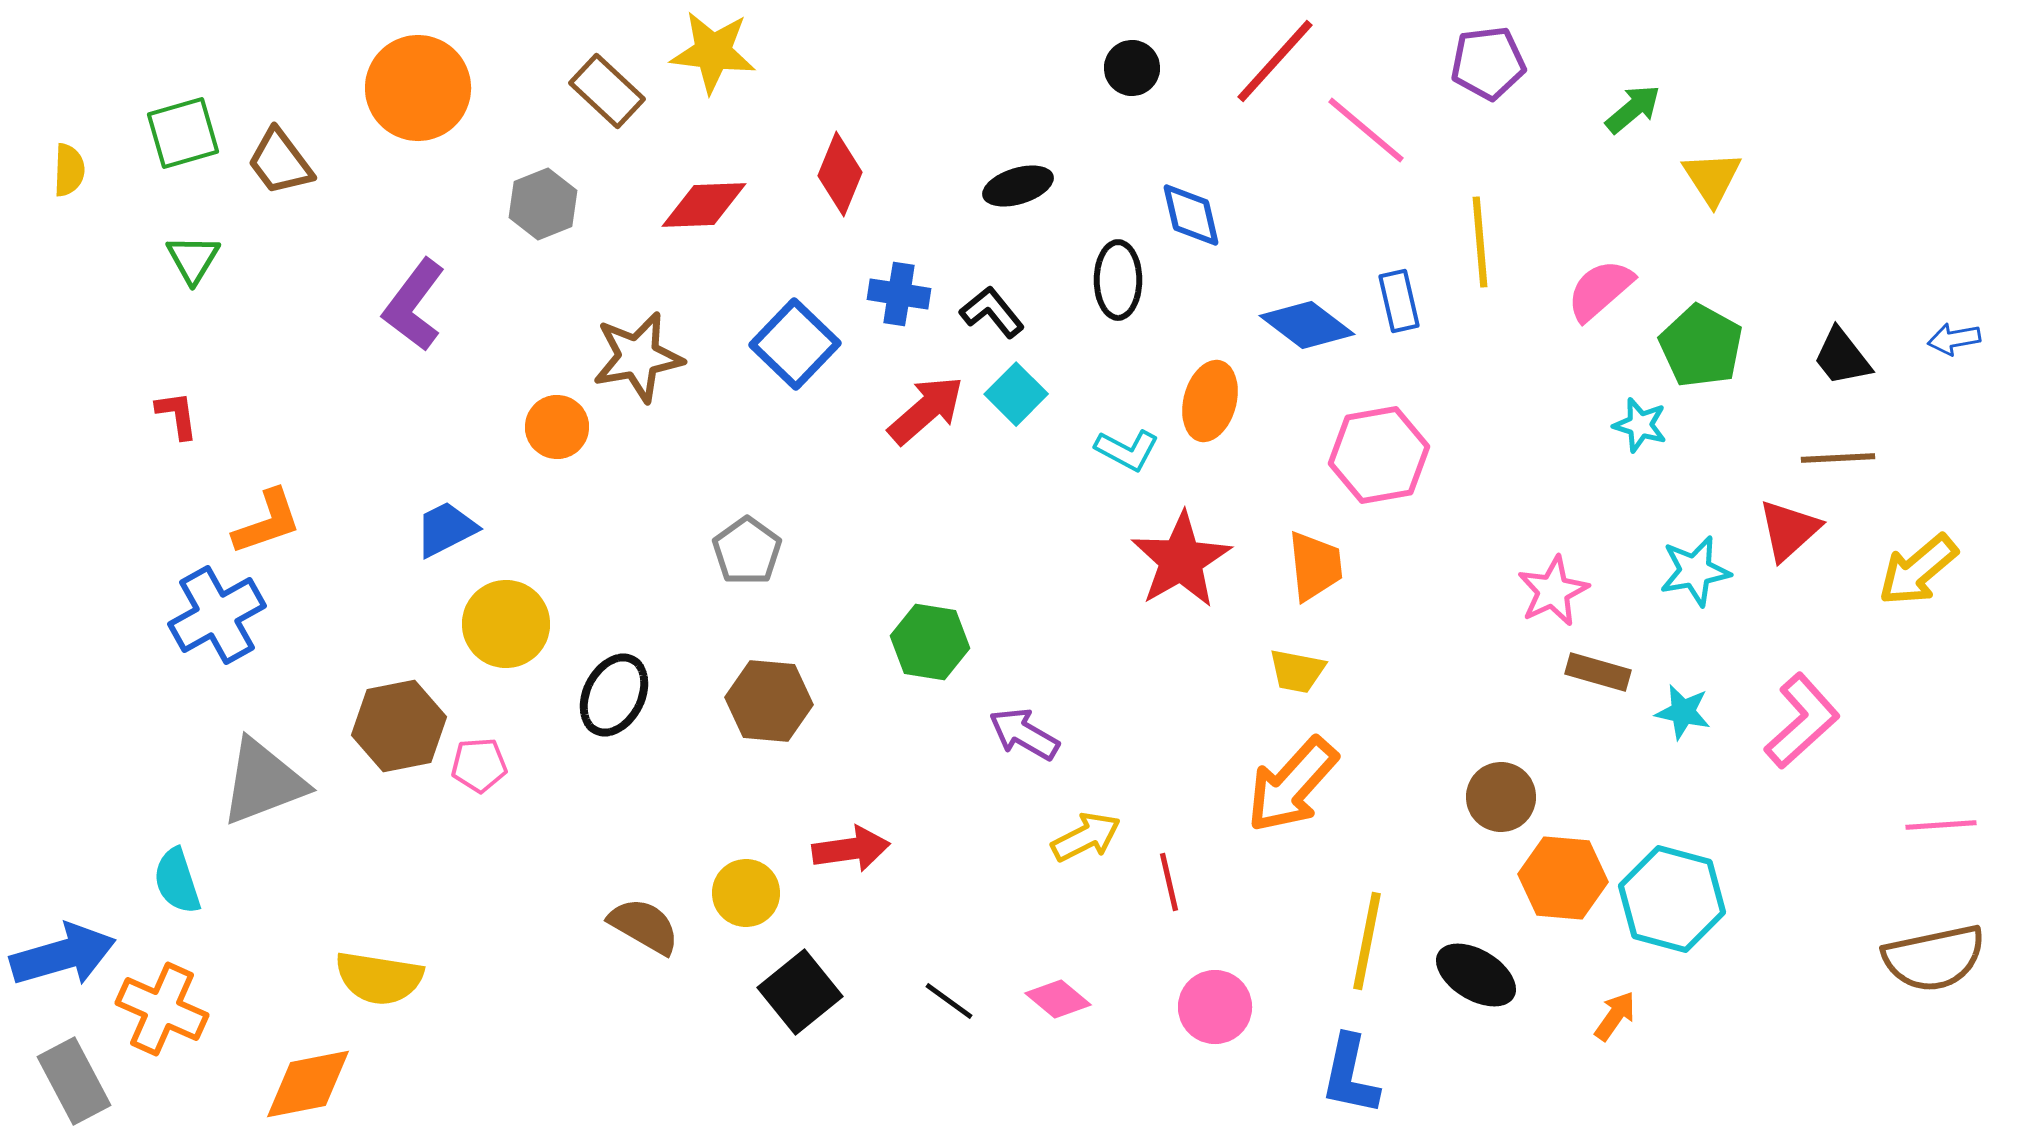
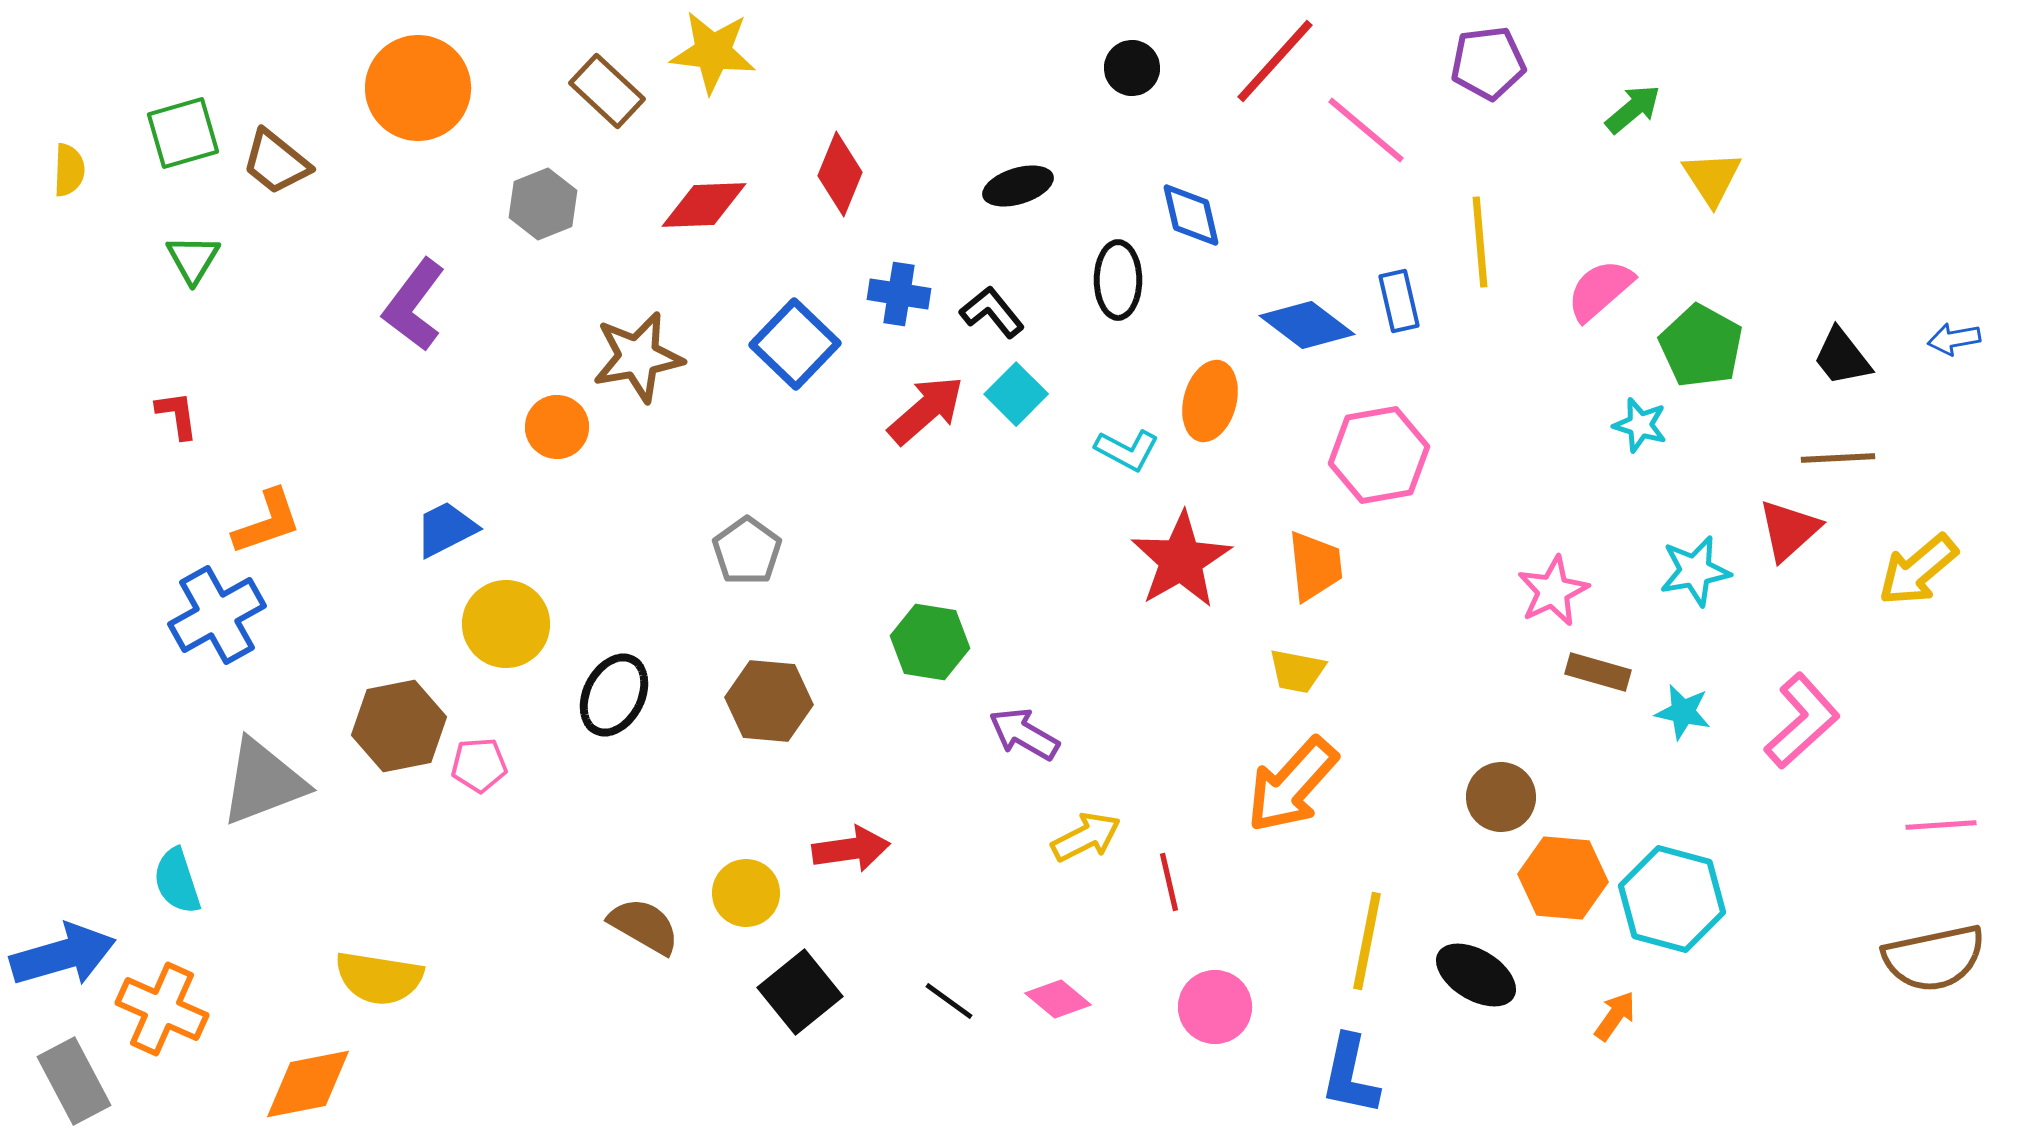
brown trapezoid at (280, 162): moved 4 px left; rotated 14 degrees counterclockwise
